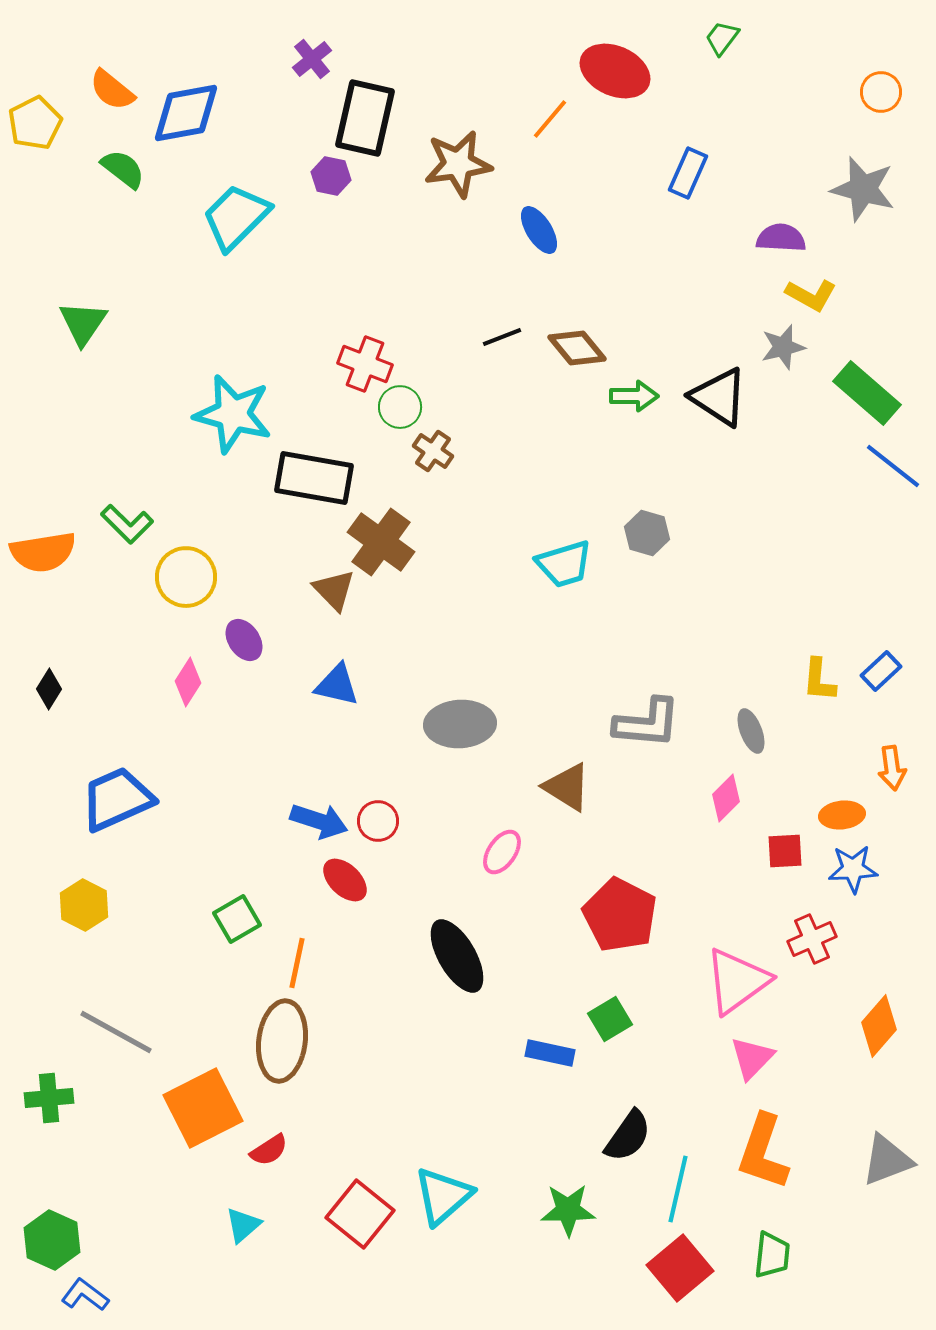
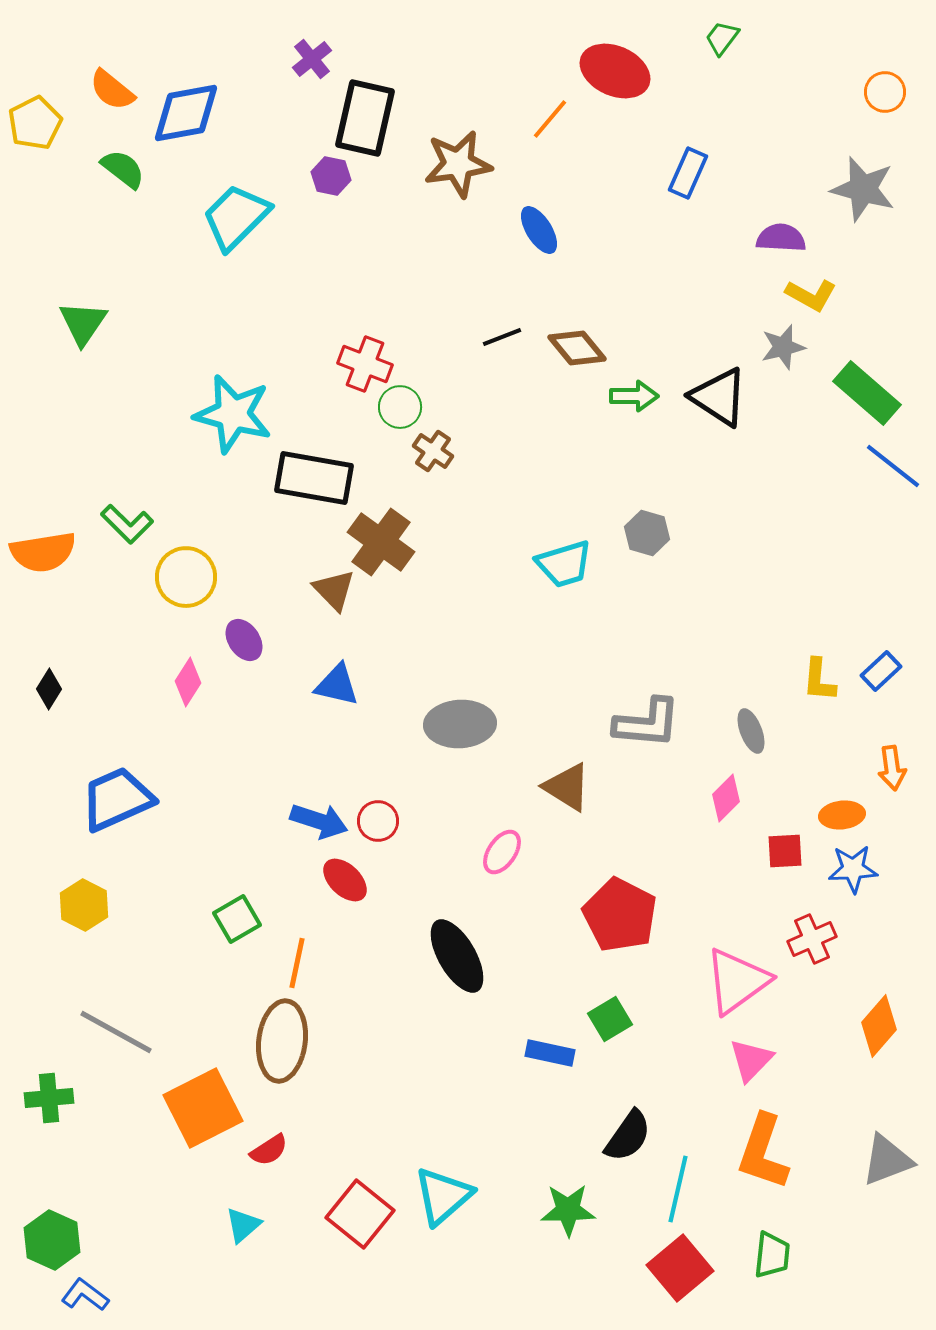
orange circle at (881, 92): moved 4 px right
pink triangle at (752, 1058): moved 1 px left, 2 px down
